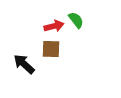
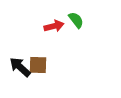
brown square: moved 13 px left, 16 px down
black arrow: moved 4 px left, 3 px down
